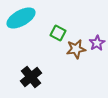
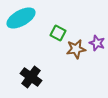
purple star: rotated 21 degrees counterclockwise
black cross: rotated 15 degrees counterclockwise
